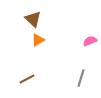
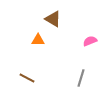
brown triangle: moved 20 px right; rotated 12 degrees counterclockwise
orange triangle: rotated 32 degrees clockwise
brown line: moved 1 px up; rotated 56 degrees clockwise
